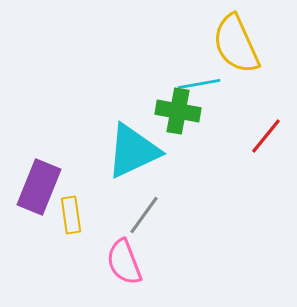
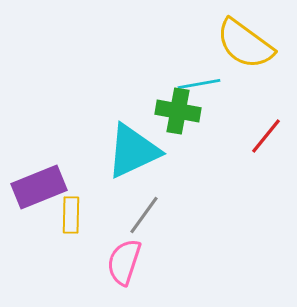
yellow semicircle: moved 9 px right; rotated 30 degrees counterclockwise
purple rectangle: rotated 46 degrees clockwise
yellow rectangle: rotated 9 degrees clockwise
pink semicircle: rotated 39 degrees clockwise
